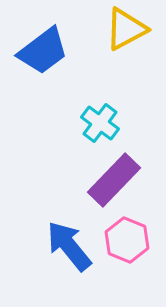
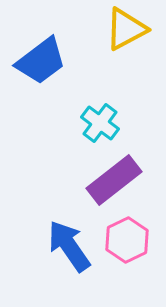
blue trapezoid: moved 2 px left, 10 px down
purple rectangle: rotated 8 degrees clockwise
pink hexagon: rotated 12 degrees clockwise
blue arrow: rotated 4 degrees clockwise
